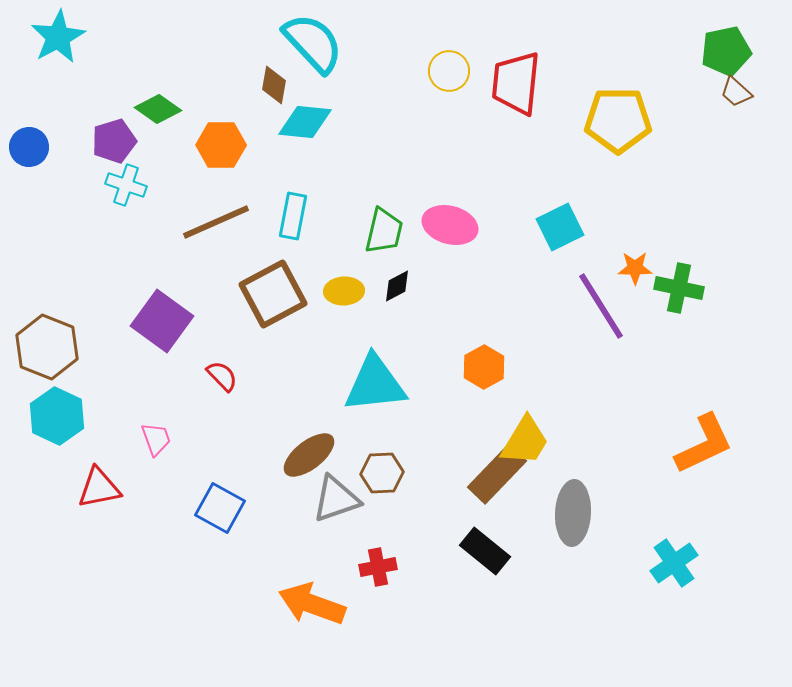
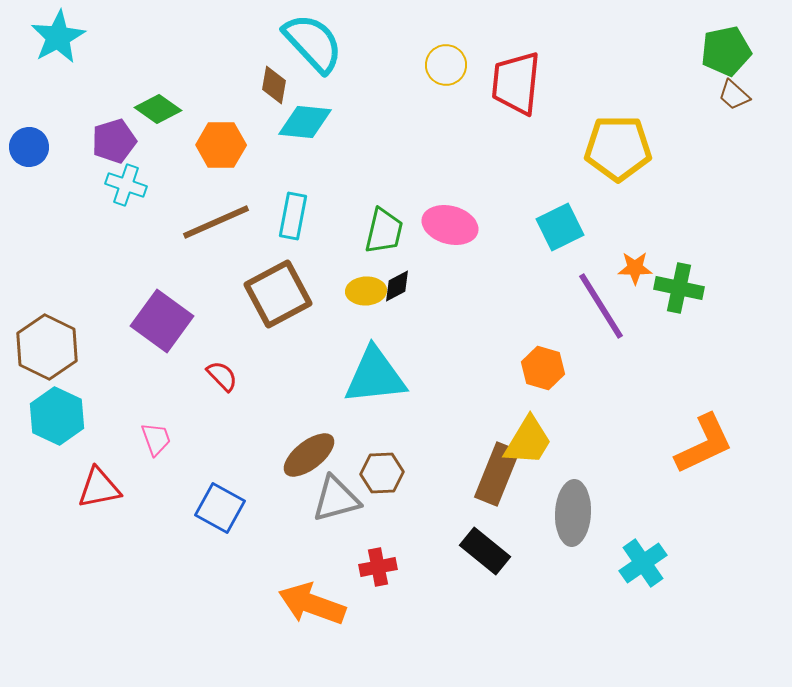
yellow circle at (449, 71): moved 3 px left, 6 px up
brown trapezoid at (736, 92): moved 2 px left, 3 px down
yellow pentagon at (618, 120): moved 28 px down
yellow ellipse at (344, 291): moved 22 px right
brown square at (273, 294): moved 5 px right
brown hexagon at (47, 347): rotated 4 degrees clockwise
orange hexagon at (484, 367): moved 59 px right, 1 px down; rotated 15 degrees counterclockwise
cyan triangle at (375, 384): moved 8 px up
yellow trapezoid at (525, 441): moved 3 px right
brown rectangle at (497, 474): rotated 22 degrees counterclockwise
gray triangle at (336, 499): rotated 4 degrees clockwise
cyan cross at (674, 563): moved 31 px left
